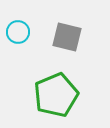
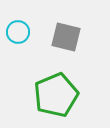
gray square: moved 1 px left
